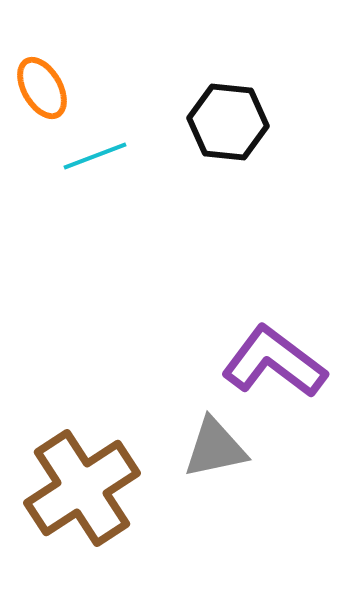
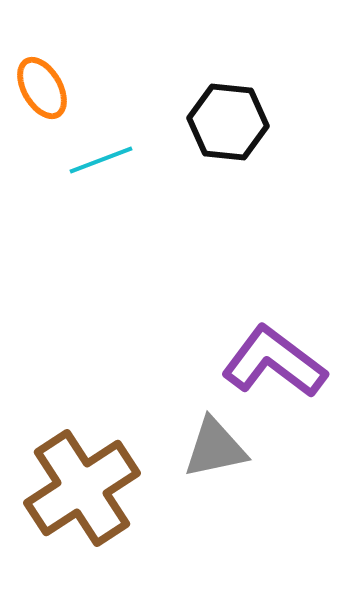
cyan line: moved 6 px right, 4 px down
